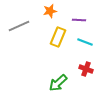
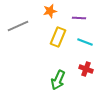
purple line: moved 2 px up
gray line: moved 1 px left
green arrow: moved 3 px up; rotated 24 degrees counterclockwise
